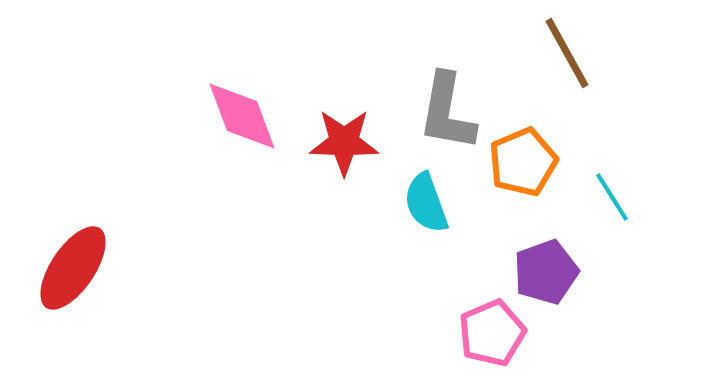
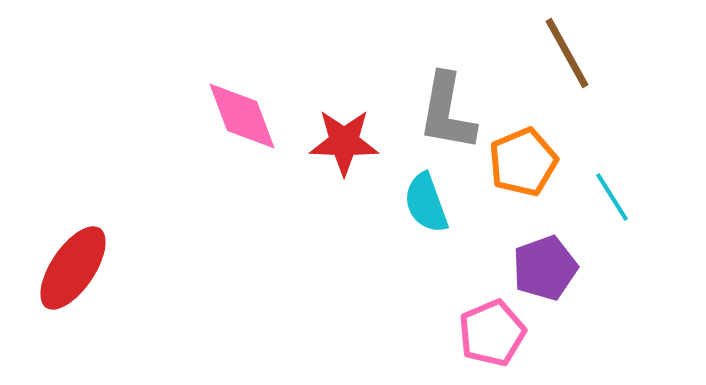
purple pentagon: moved 1 px left, 4 px up
